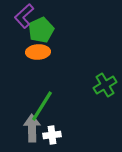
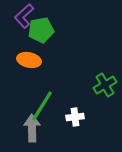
green pentagon: rotated 15 degrees clockwise
orange ellipse: moved 9 px left, 8 px down; rotated 15 degrees clockwise
white cross: moved 23 px right, 18 px up
